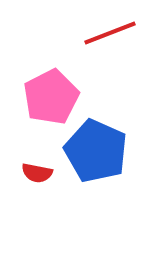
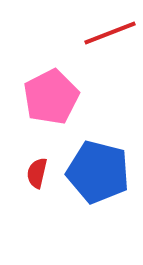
blue pentagon: moved 2 px right, 21 px down; rotated 10 degrees counterclockwise
red semicircle: rotated 92 degrees clockwise
